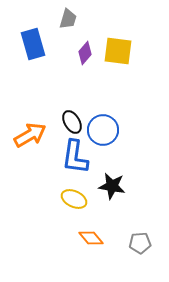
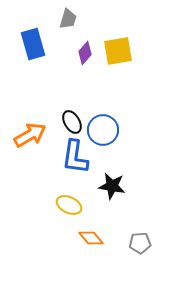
yellow square: rotated 16 degrees counterclockwise
yellow ellipse: moved 5 px left, 6 px down
